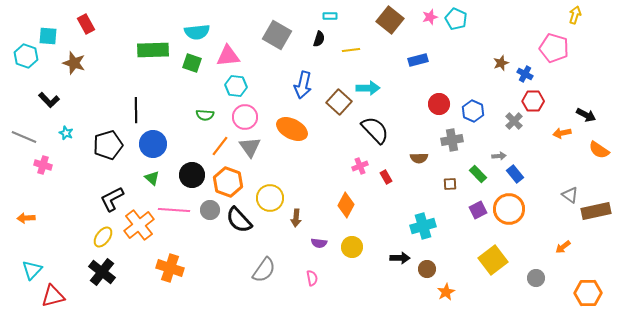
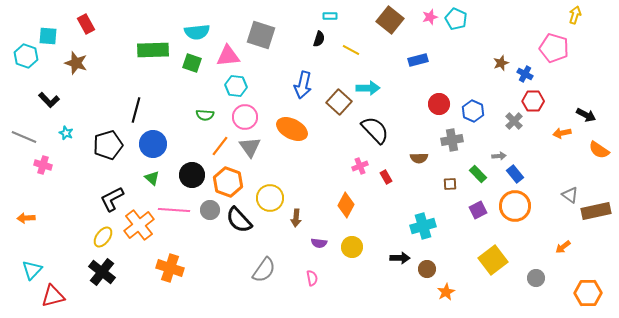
gray square at (277, 35): moved 16 px left; rotated 12 degrees counterclockwise
yellow line at (351, 50): rotated 36 degrees clockwise
brown star at (74, 63): moved 2 px right
black line at (136, 110): rotated 15 degrees clockwise
orange circle at (509, 209): moved 6 px right, 3 px up
